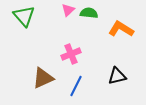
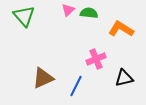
pink cross: moved 25 px right, 5 px down
black triangle: moved 7 px right, 2 px down
